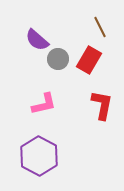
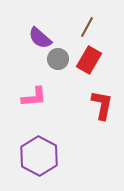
brown line: moved 13 px left; rotated 55 degrees clockwise
purple semicircle: moved 3 px right, 2 px up
pink L-shape: moved 10 px left, 7 px up; rotated 8 degrees clockwise
